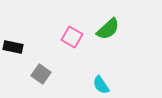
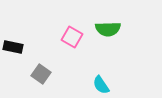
green semicircle: rotated 40 degrees clockwise
